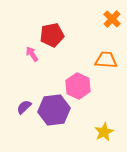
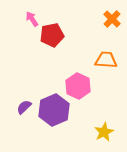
pink arrow: moved 35 px up
purple hexagon: rotated 16 degrees counterclockwise
